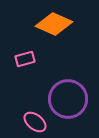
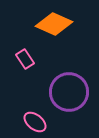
pink rectangle: rotated 72 degrees clockwise
purple circle: moved 1 px right, 7 px up
